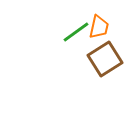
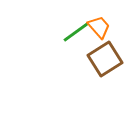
orange trapezoid: rotated 55 degrees counterclockwise
